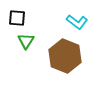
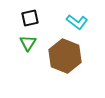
black square: moved 13 px right; rotated 18 degrees counterclockwise
green triangle: moved 2 px right, 2 px down
